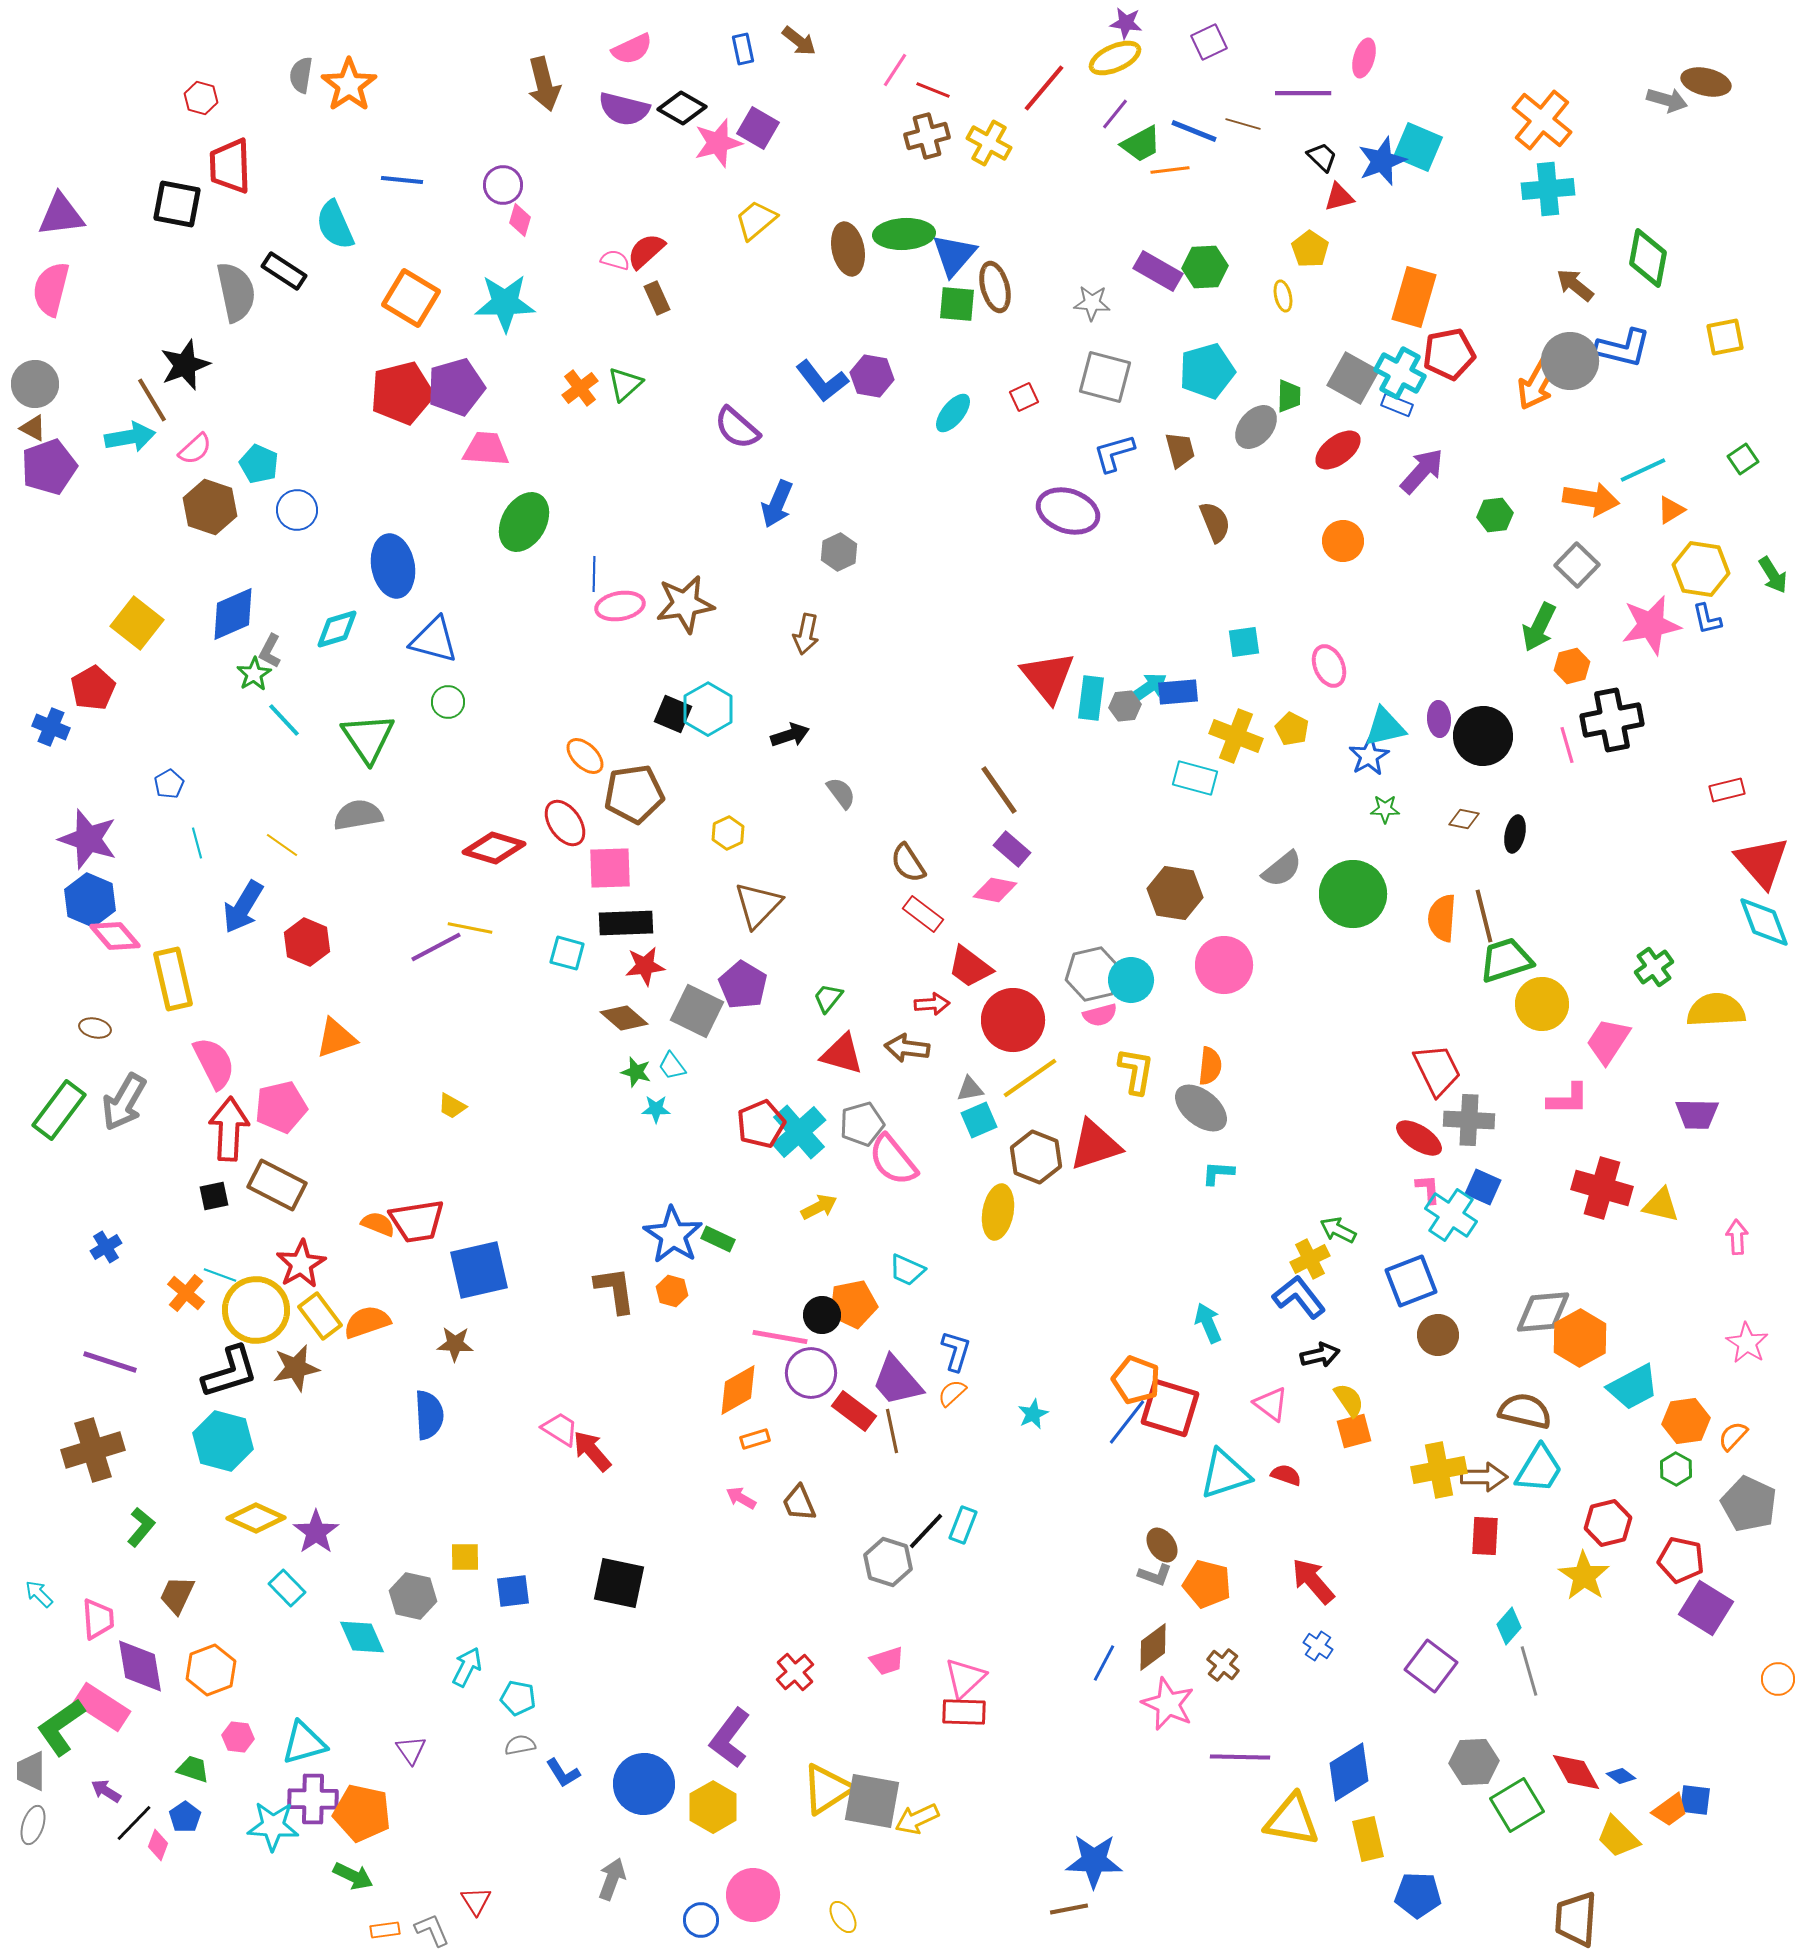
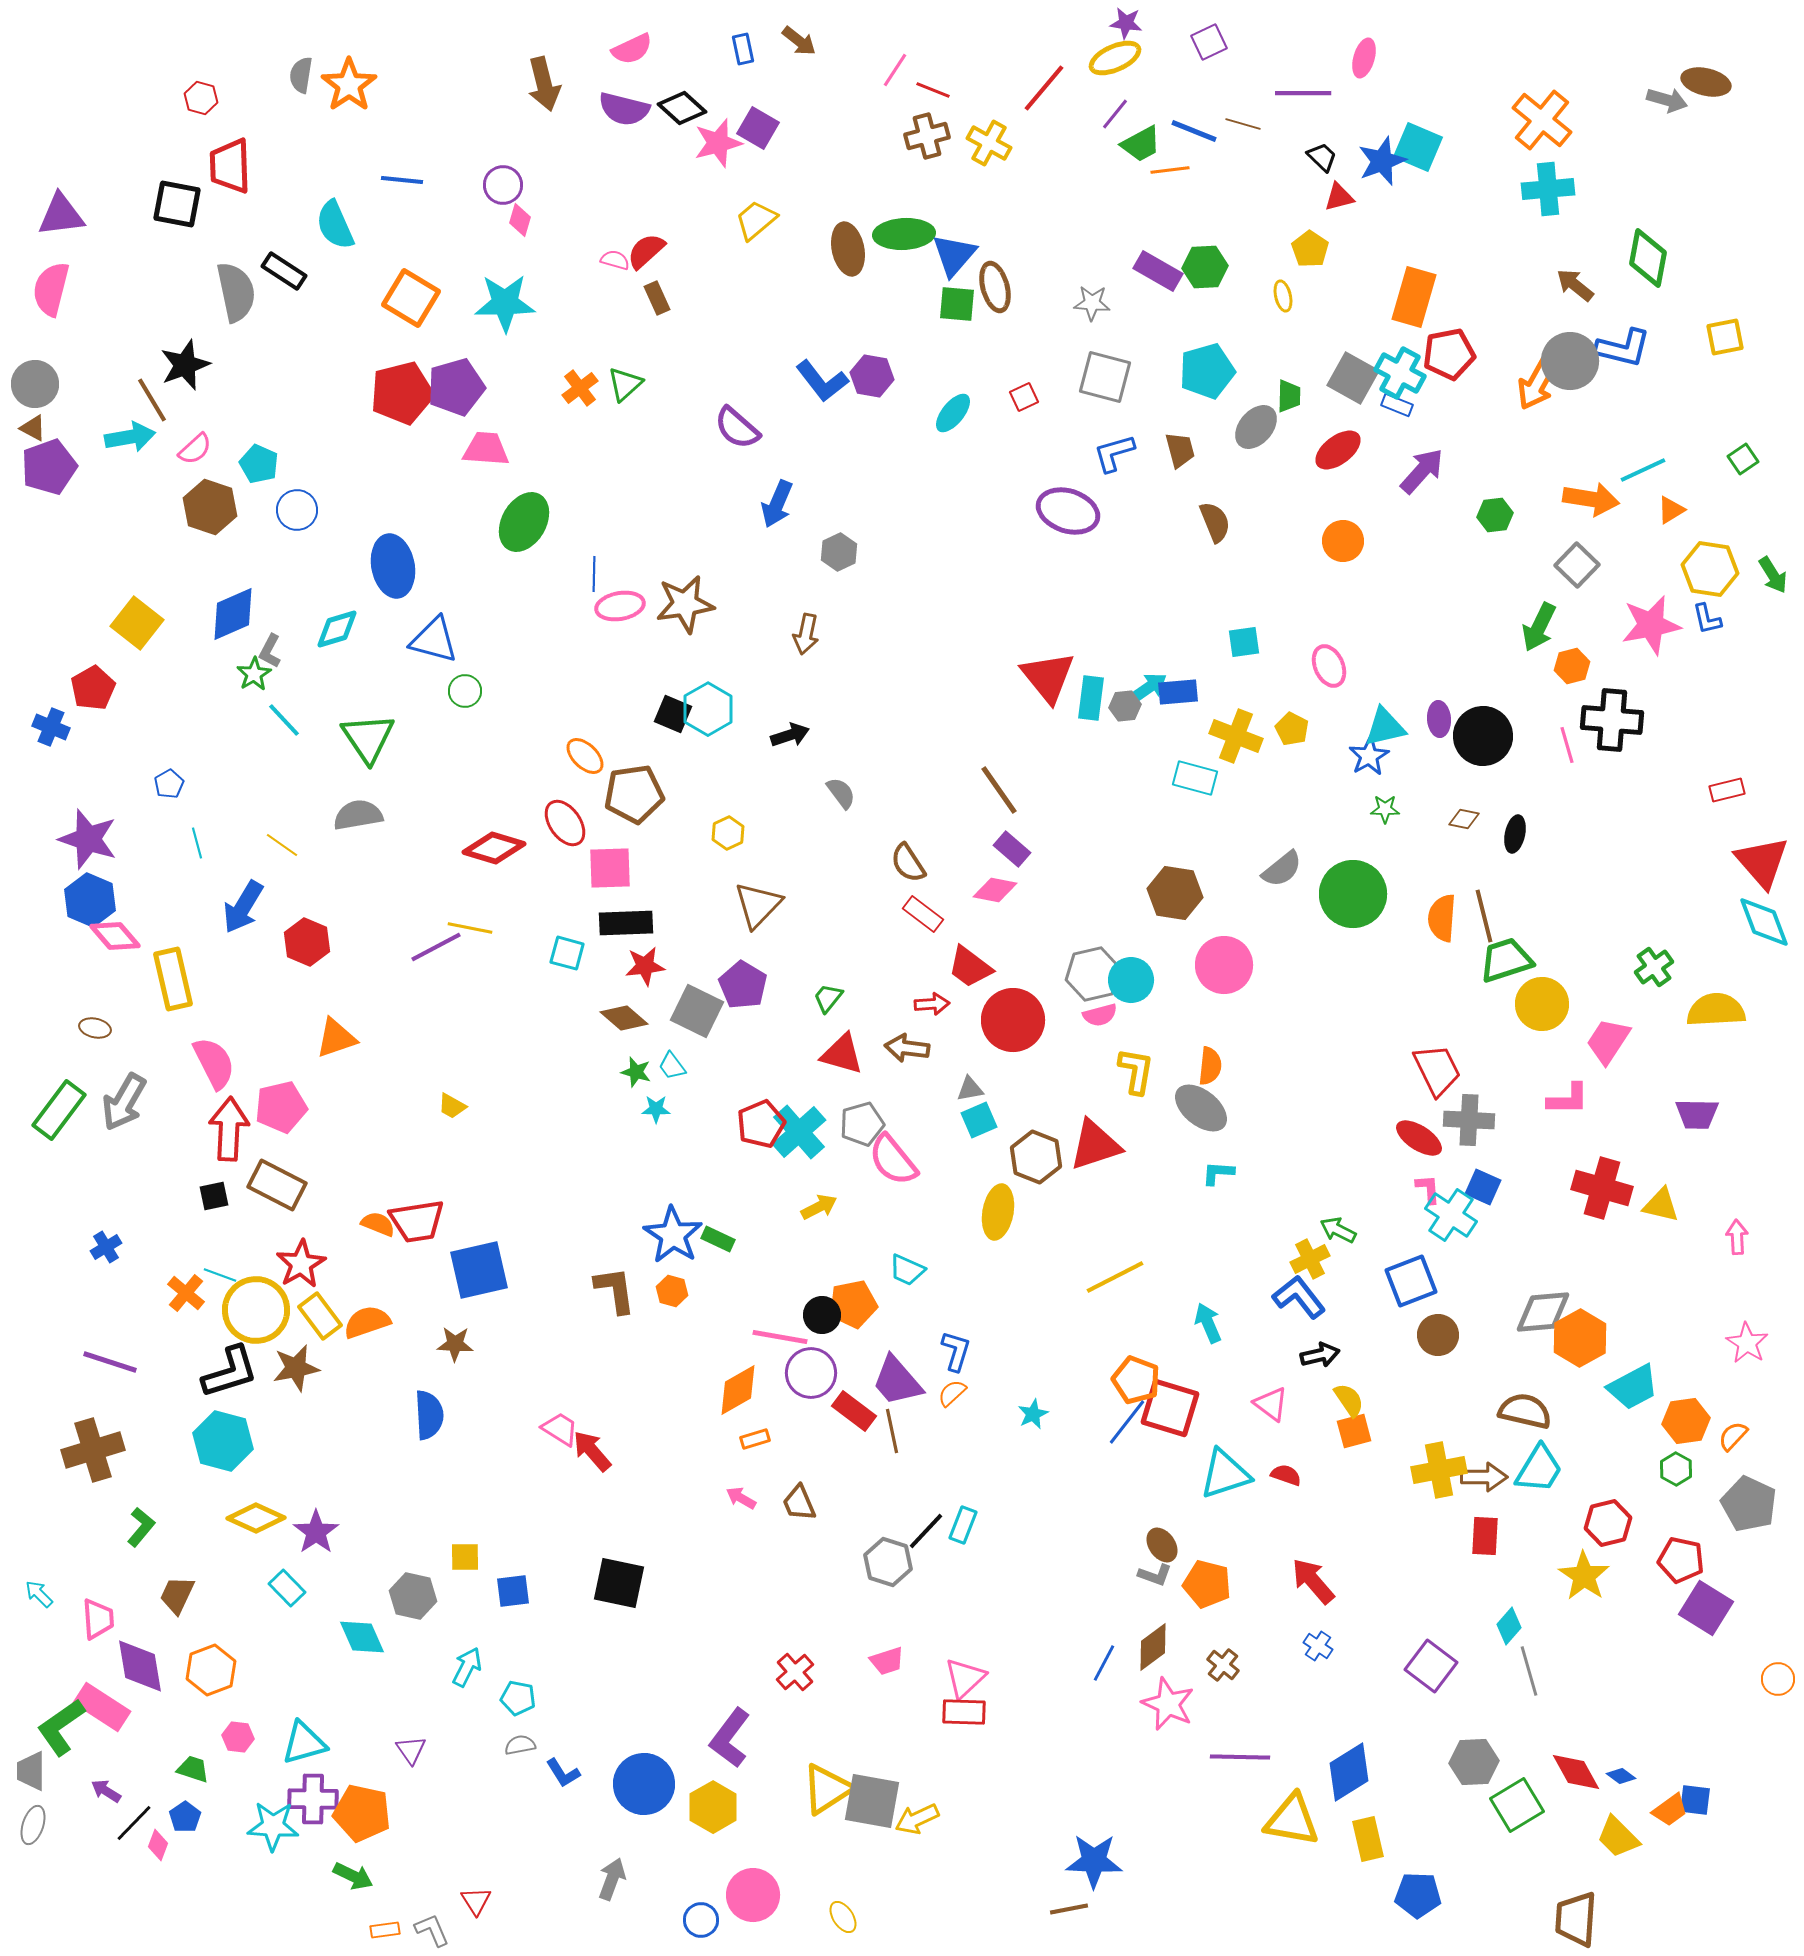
black diamond at (682, 108): rotated 12 degrees clockwise
yellow hexagon at (1701, 569): moved 9 px right
green circle at (448, 702): moved 17 px right, 11 px up
black cross at (1612, 720): rotated 16 degrees clockwise
yellow line at (1030, 1078): moved 85 px right, 199 px down; rotated 8 degrees clockwise
